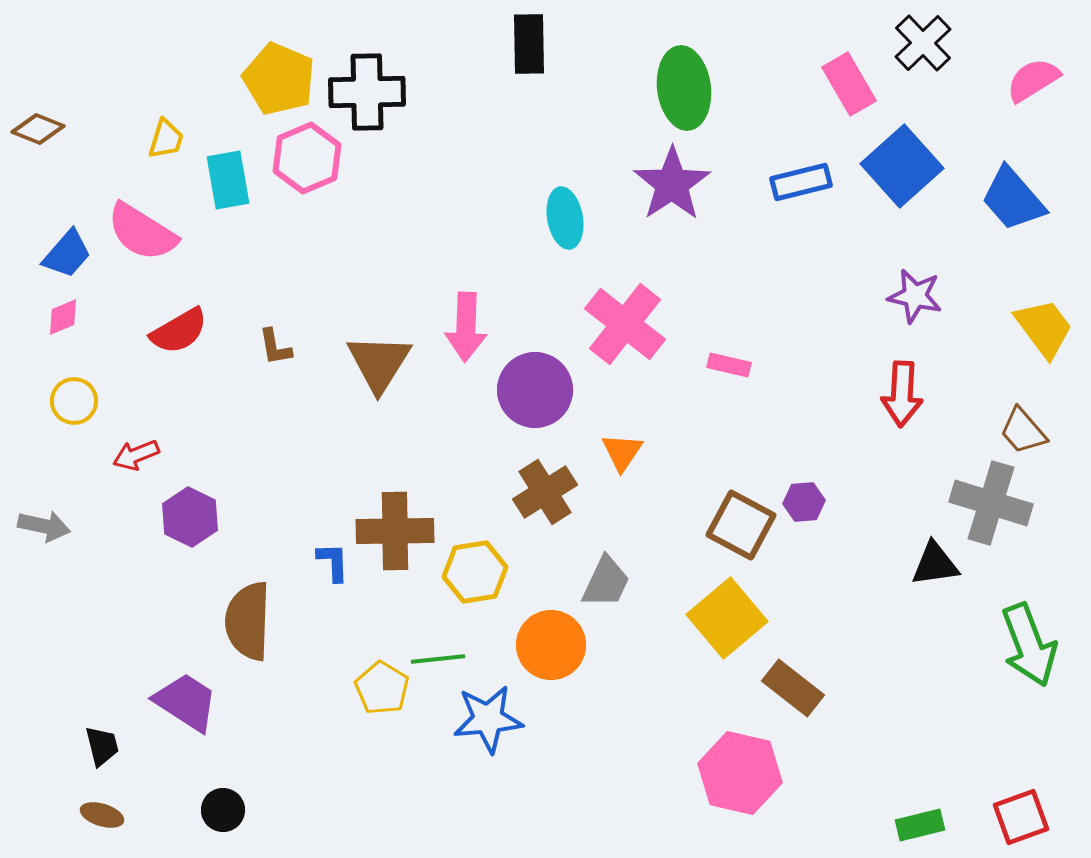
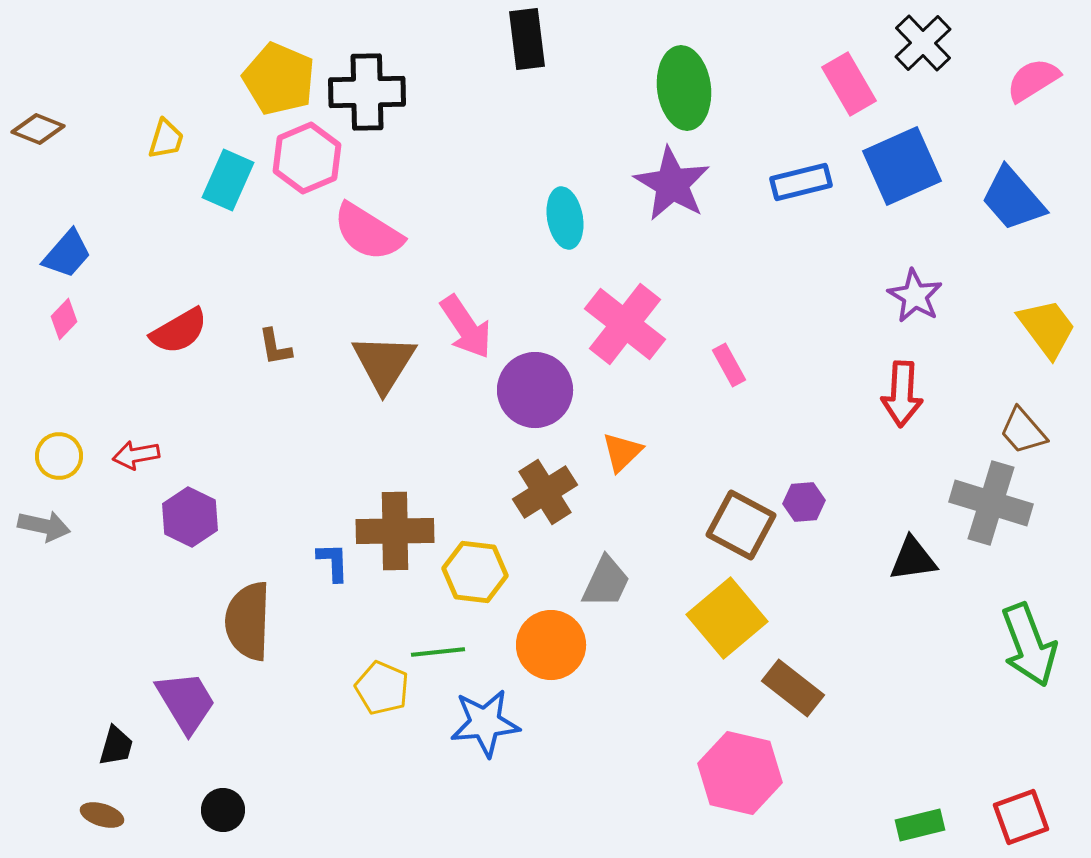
black rectangle at (529, 44): moved 2 px left, 5 px up; rotated 6 degrees counterclockwise
blue square at (902, 166): rotated 18 degrees clockwise
cyan rectangle at (228, 180): rotated 34 degrees clockwise
purple star at (672, 184): rotated 8 degrees counterclockwise
pink semicircle at (142, 232): moved 226 px right
purple star at (915, 296): rotated 18 degrees clockwise
pink diamond at (63, 317): moved 1 px right, 2 px down; rotated 24 degrees counterclockwise
pink arrow at (466, 327): rotated 36 degrees counterclockwise
yellow trapezoid at (1044, 328): moved 3 px right
brown triangle at (379, 363): moved 5 px right
pink rectangle at (729, 365): rotated 48 degrees clockwise
yellow circle at (74, 401): moved 15 px left, 55 px down
orange triangle at (622, 452): rotated 12 degrees clockwise
red arrow at (136, 455): rotated 12 degrees clockwise
black triangle at (935, 564): moved 22 px left, 5 px up
yellow hexagon at (475, 572): rotated 16 degrees clockwise
green line at (438, 659): moved 7 px up
yellow pentagon at (382, 688): rotated 8 degrees counterclockwise
purple trapezoid at (186, 702): rotated 26 degrees clockwise
blue star at (488, 719): moved 3 px left, 4 px down
black trapezoid at (102, 746): moved 14 px right; rotated 30 degrees clockwise
